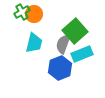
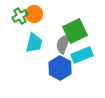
green cross: moved 2 px left, 4 px down
green square: rotated 15 degrees clockwise
cyan rectangle: moved 1 px down
blue hexagon: rotated 10 degrees counterclockwise
